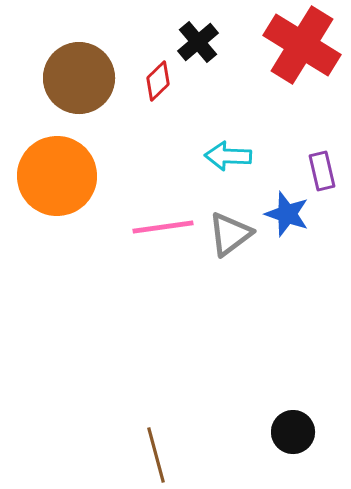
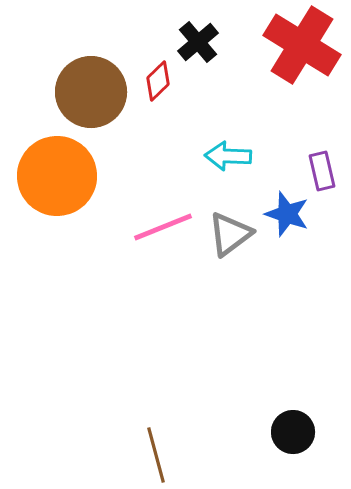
brown circle: moved 12 px right, 14 px down
pink line: rotated 14 degrees counterclockwise
